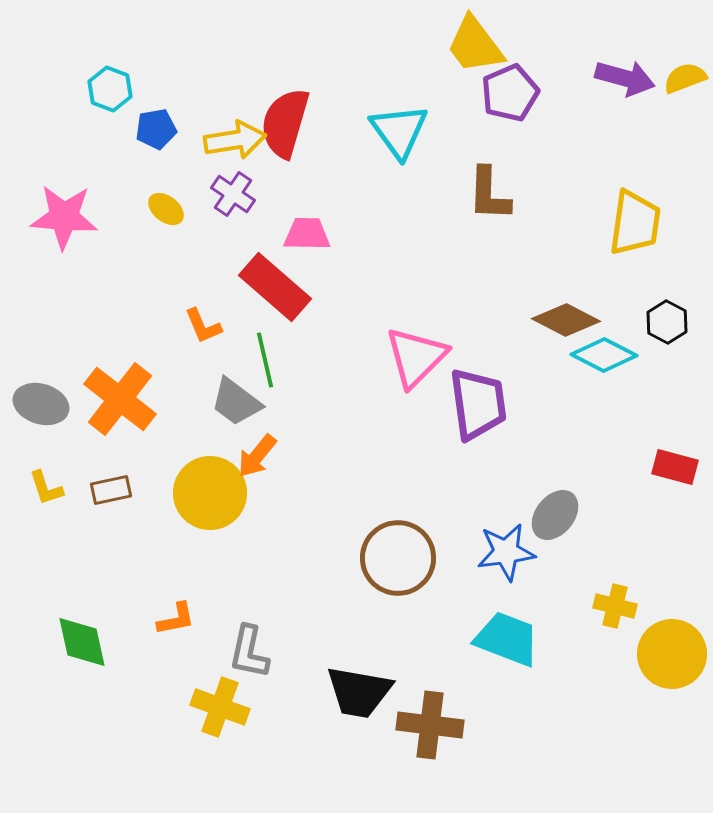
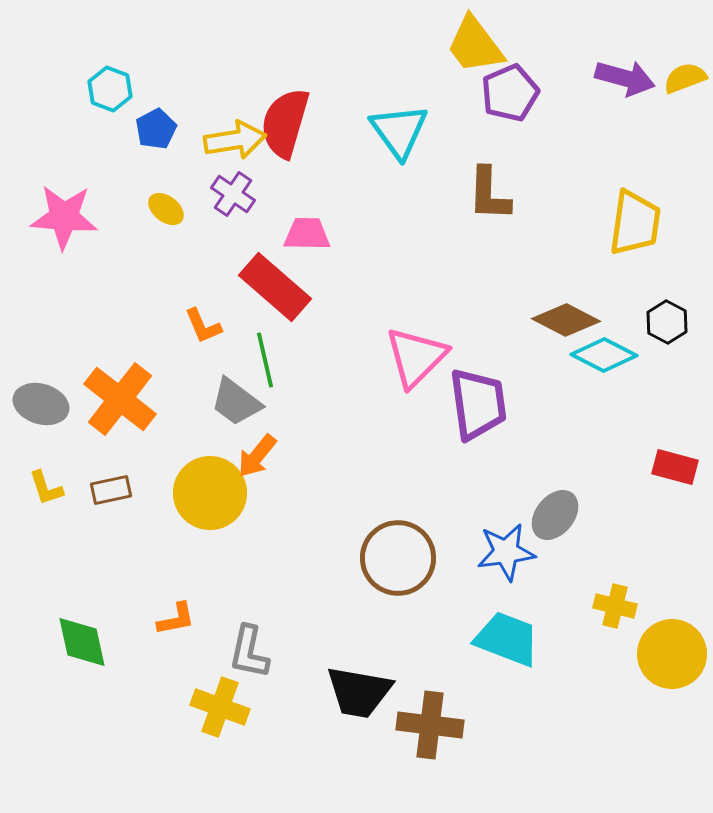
blue pentagon at (156, 129): rotated 18 degrees counterclockwise
